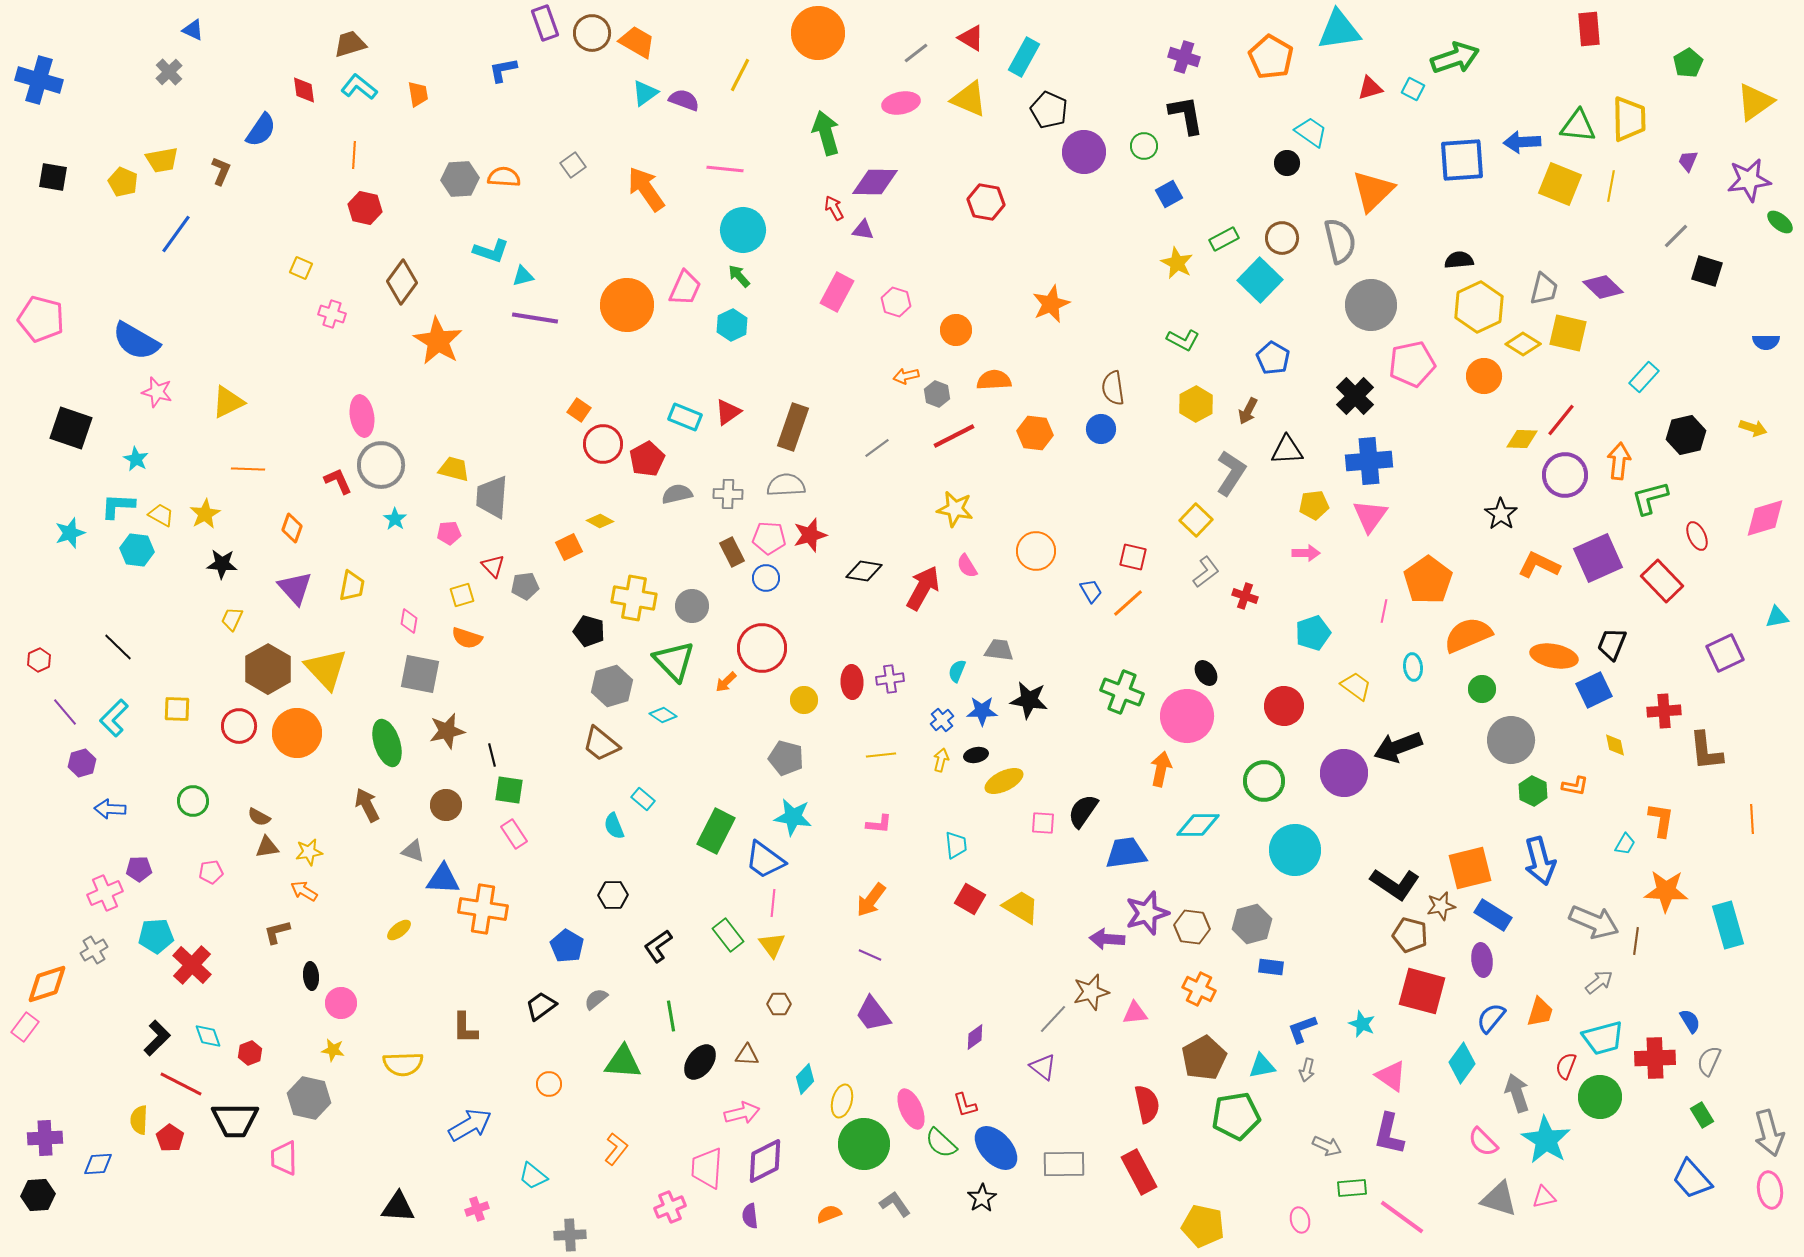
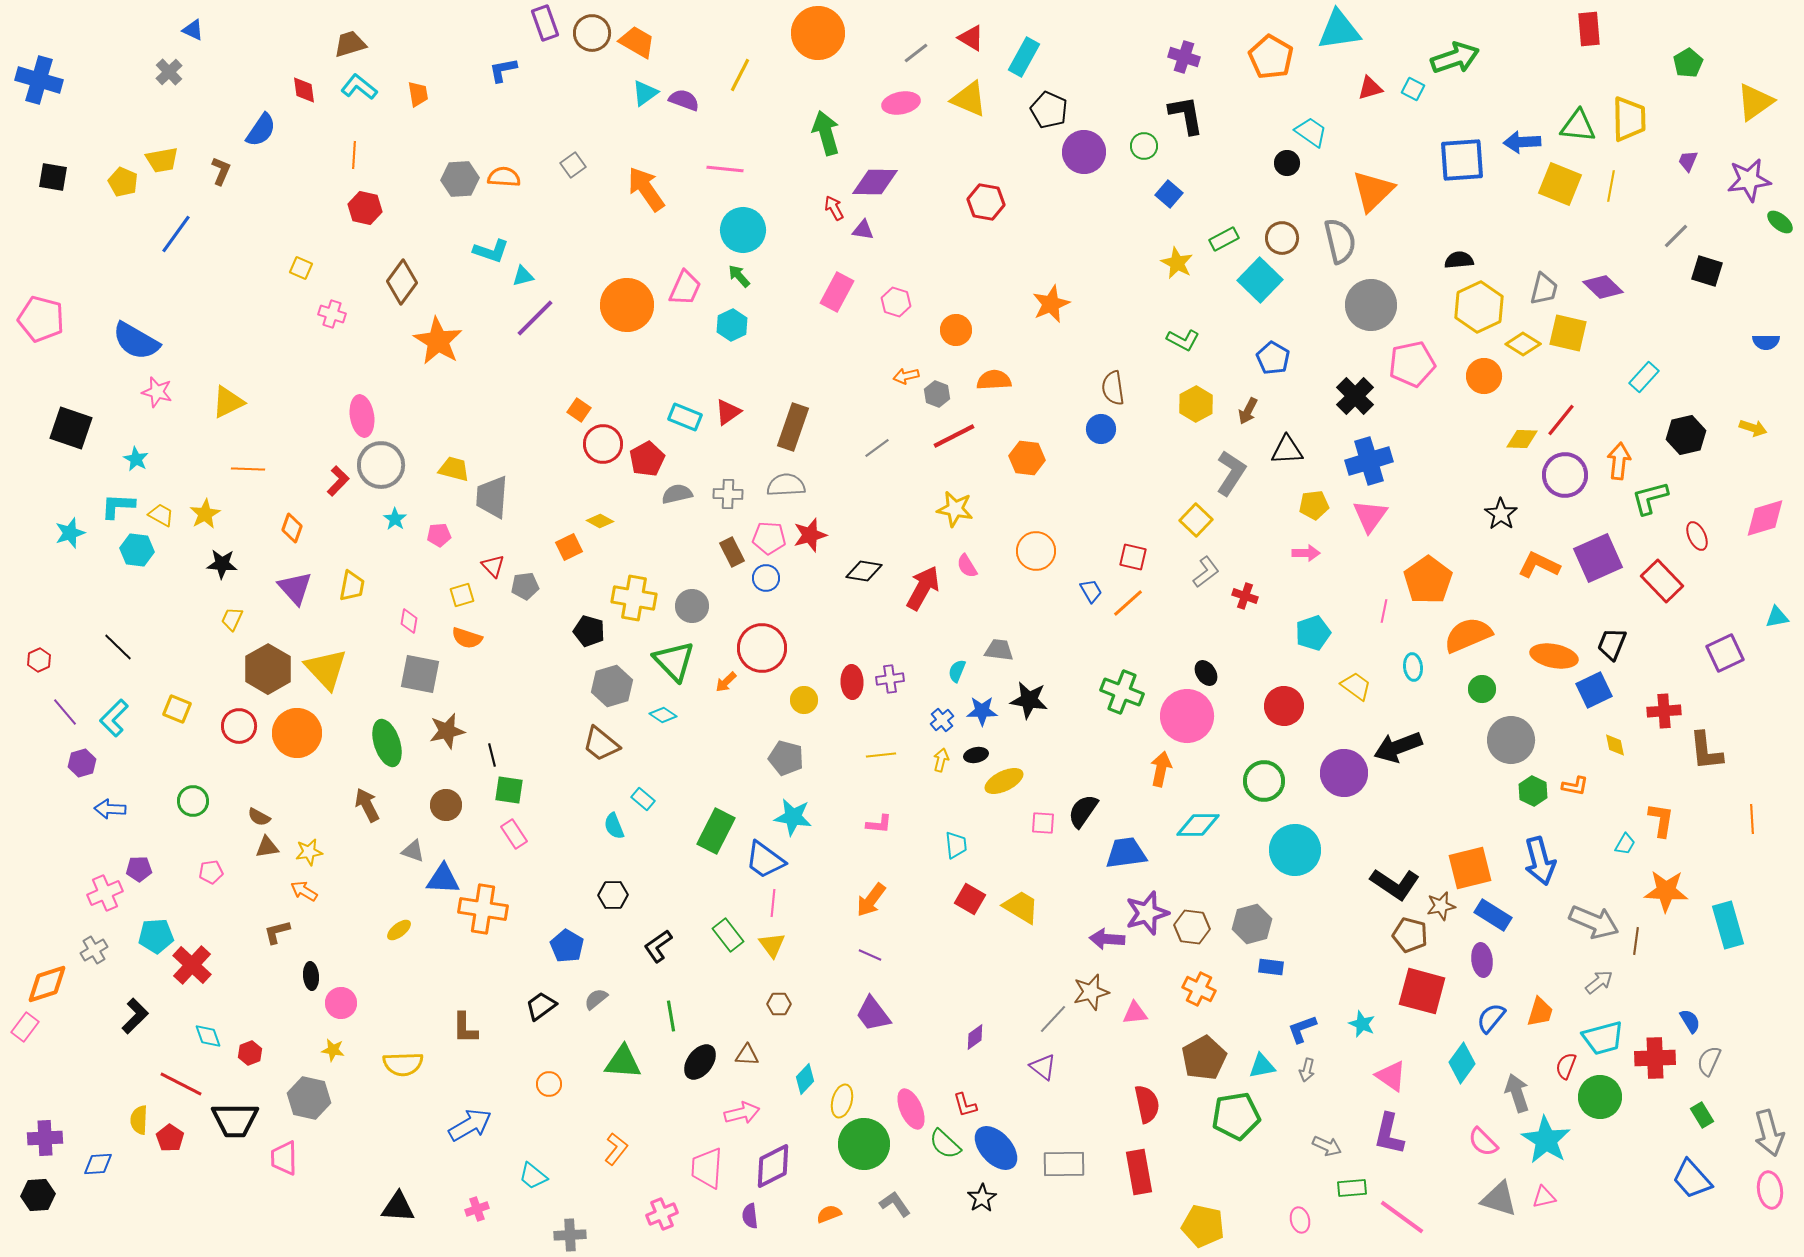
blue square at (1169, 194): rotated 20 degrees counterclockwise
purple line at (535, 318): rotated 54 degrees counterclockwise
orange hexagon at (1035, 433): moved 8 px left, 25 px down
blue cross at (1369, 461): rotated 12 degrees counterclockwise
red L-shape at (338, 481): rotated 68 degrees clockwise
pink pentagon at (449, 533): moved 10 px left, 2 px down
yellow square at (177, 709): rotated 20 degrees clockwise
black L-shape at (157, 1038): moved 22 px left, 22 px up
green semicircle at (941, 1143): moved 4 px right, 1 px down
purple diamond at (765, 1161): moved 8 px right, 5 px down
red rectangle at (1139, 1172): rotated 18 degrees clockwise
pink cross at (670, 1207): moved 8 px left, 7 px down
